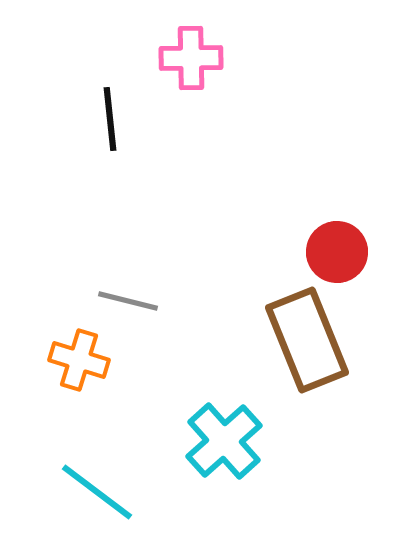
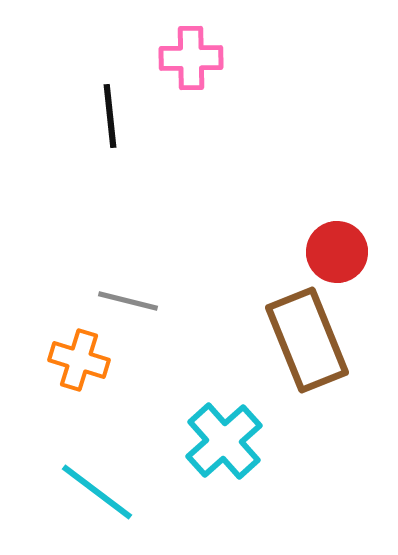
black line: moved 3 px up
